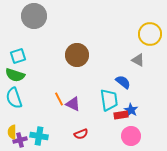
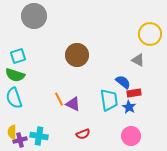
blue star: moved 2 px left, 3 px up
red rectangle: moved 13 px right, 22 px up
red semicircle: moved 2 px right
